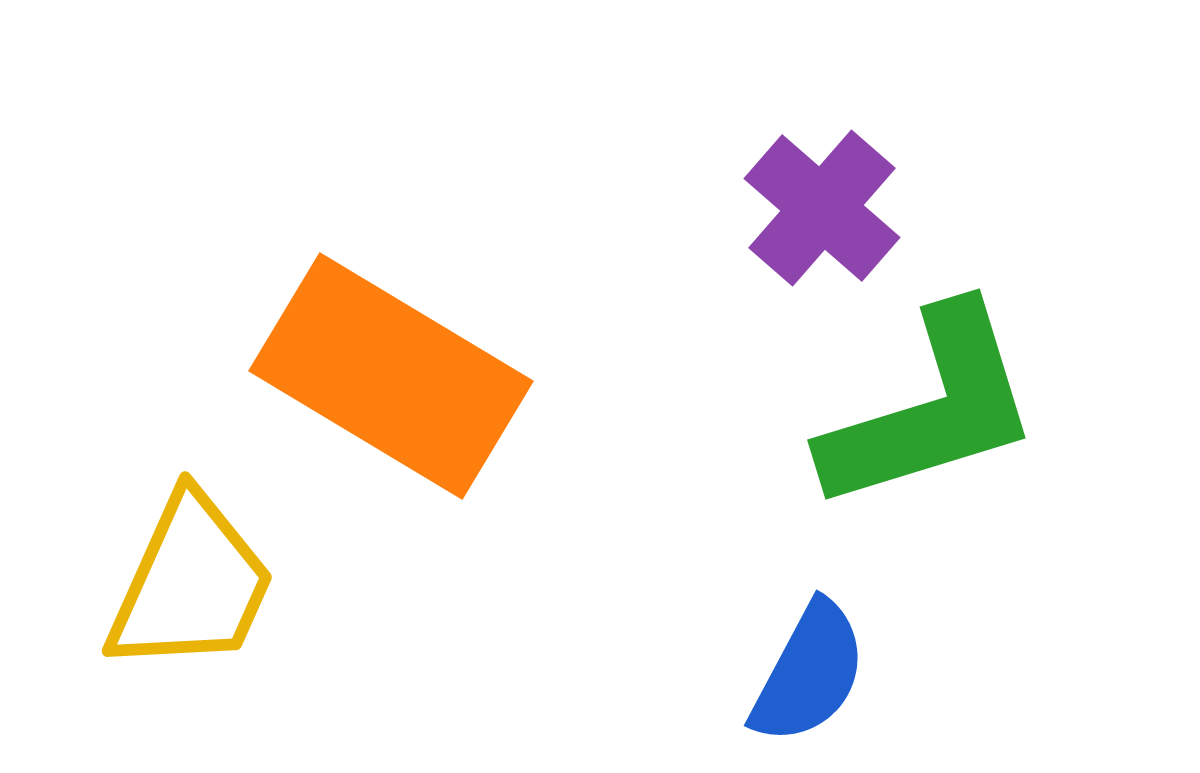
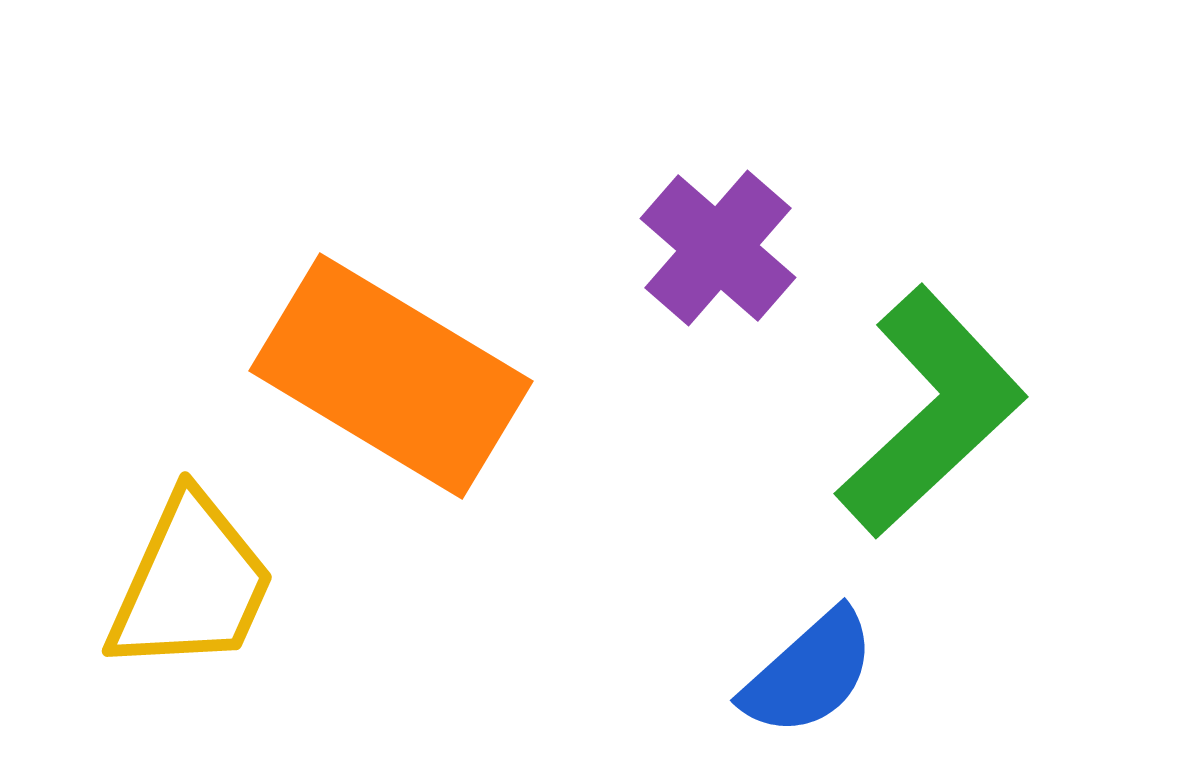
purple cross: moved 104 px left, 40 px down
green L-shape: moved 3 px down; rotated 26 degrees counterclockwise
blue semicircle: rotated 20 degrees clockwise
